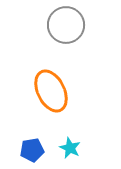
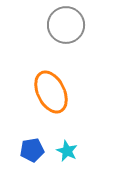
orange ellipse: moved 1 px down
cyan star: moved 3 px left, 3 px down
